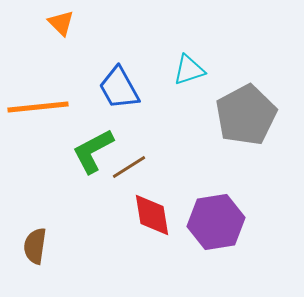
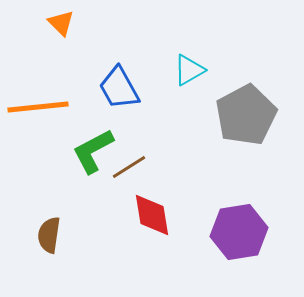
cyan triangle: rotated 12 degrees counterclockwise
purple hexagon: moved 23 px right, 10 px down
brown semicircle: moved 14 px right, 11 px up
